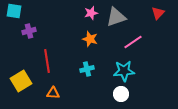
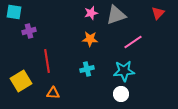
cyan square: moved 1 px down
gray triangle: moved 2 px up
orange star: rotated 14 degrees counterclockwise
